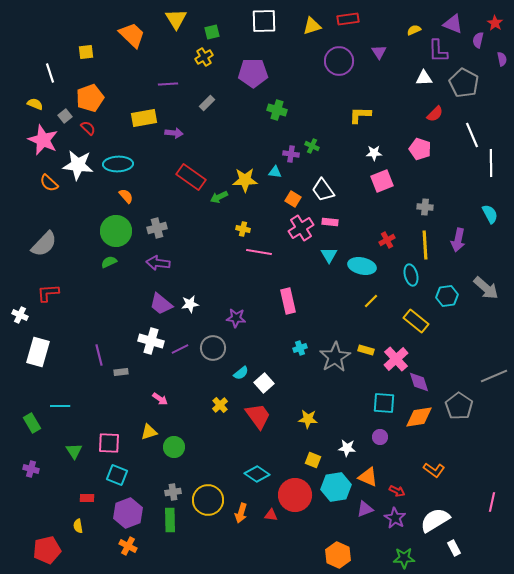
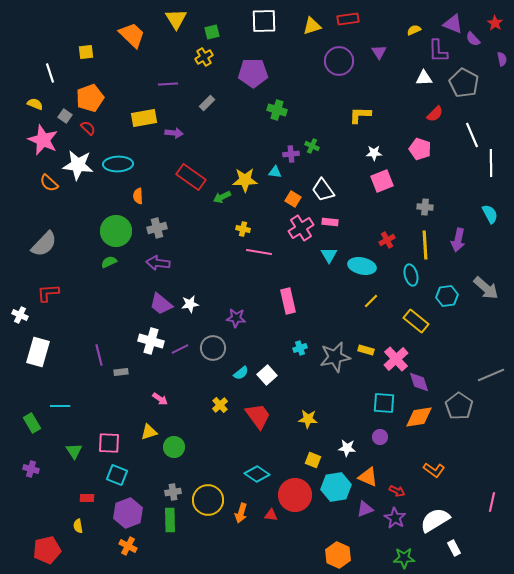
purple semicircle at (478, 40): moved 5 px left, 1 px up; rotated 56 degrees counterclockwise
gray square at (65, 116): rotated 16 degrees counterclockwise
purple cross at (291, 154): rotated 14 degrees counterclockwise
orange semicircle at (126, 196): moved 12 px right; rotated 140 degrees counterclockwise
green arrow at (219, 197): moved 3 px right
gray star at (335, 357): rotated 20 degrees clockwise
gray line at (494, 376): moved 3 px left, 1 px up
white square at (264, 383): moved 3 px right, 8 px up
